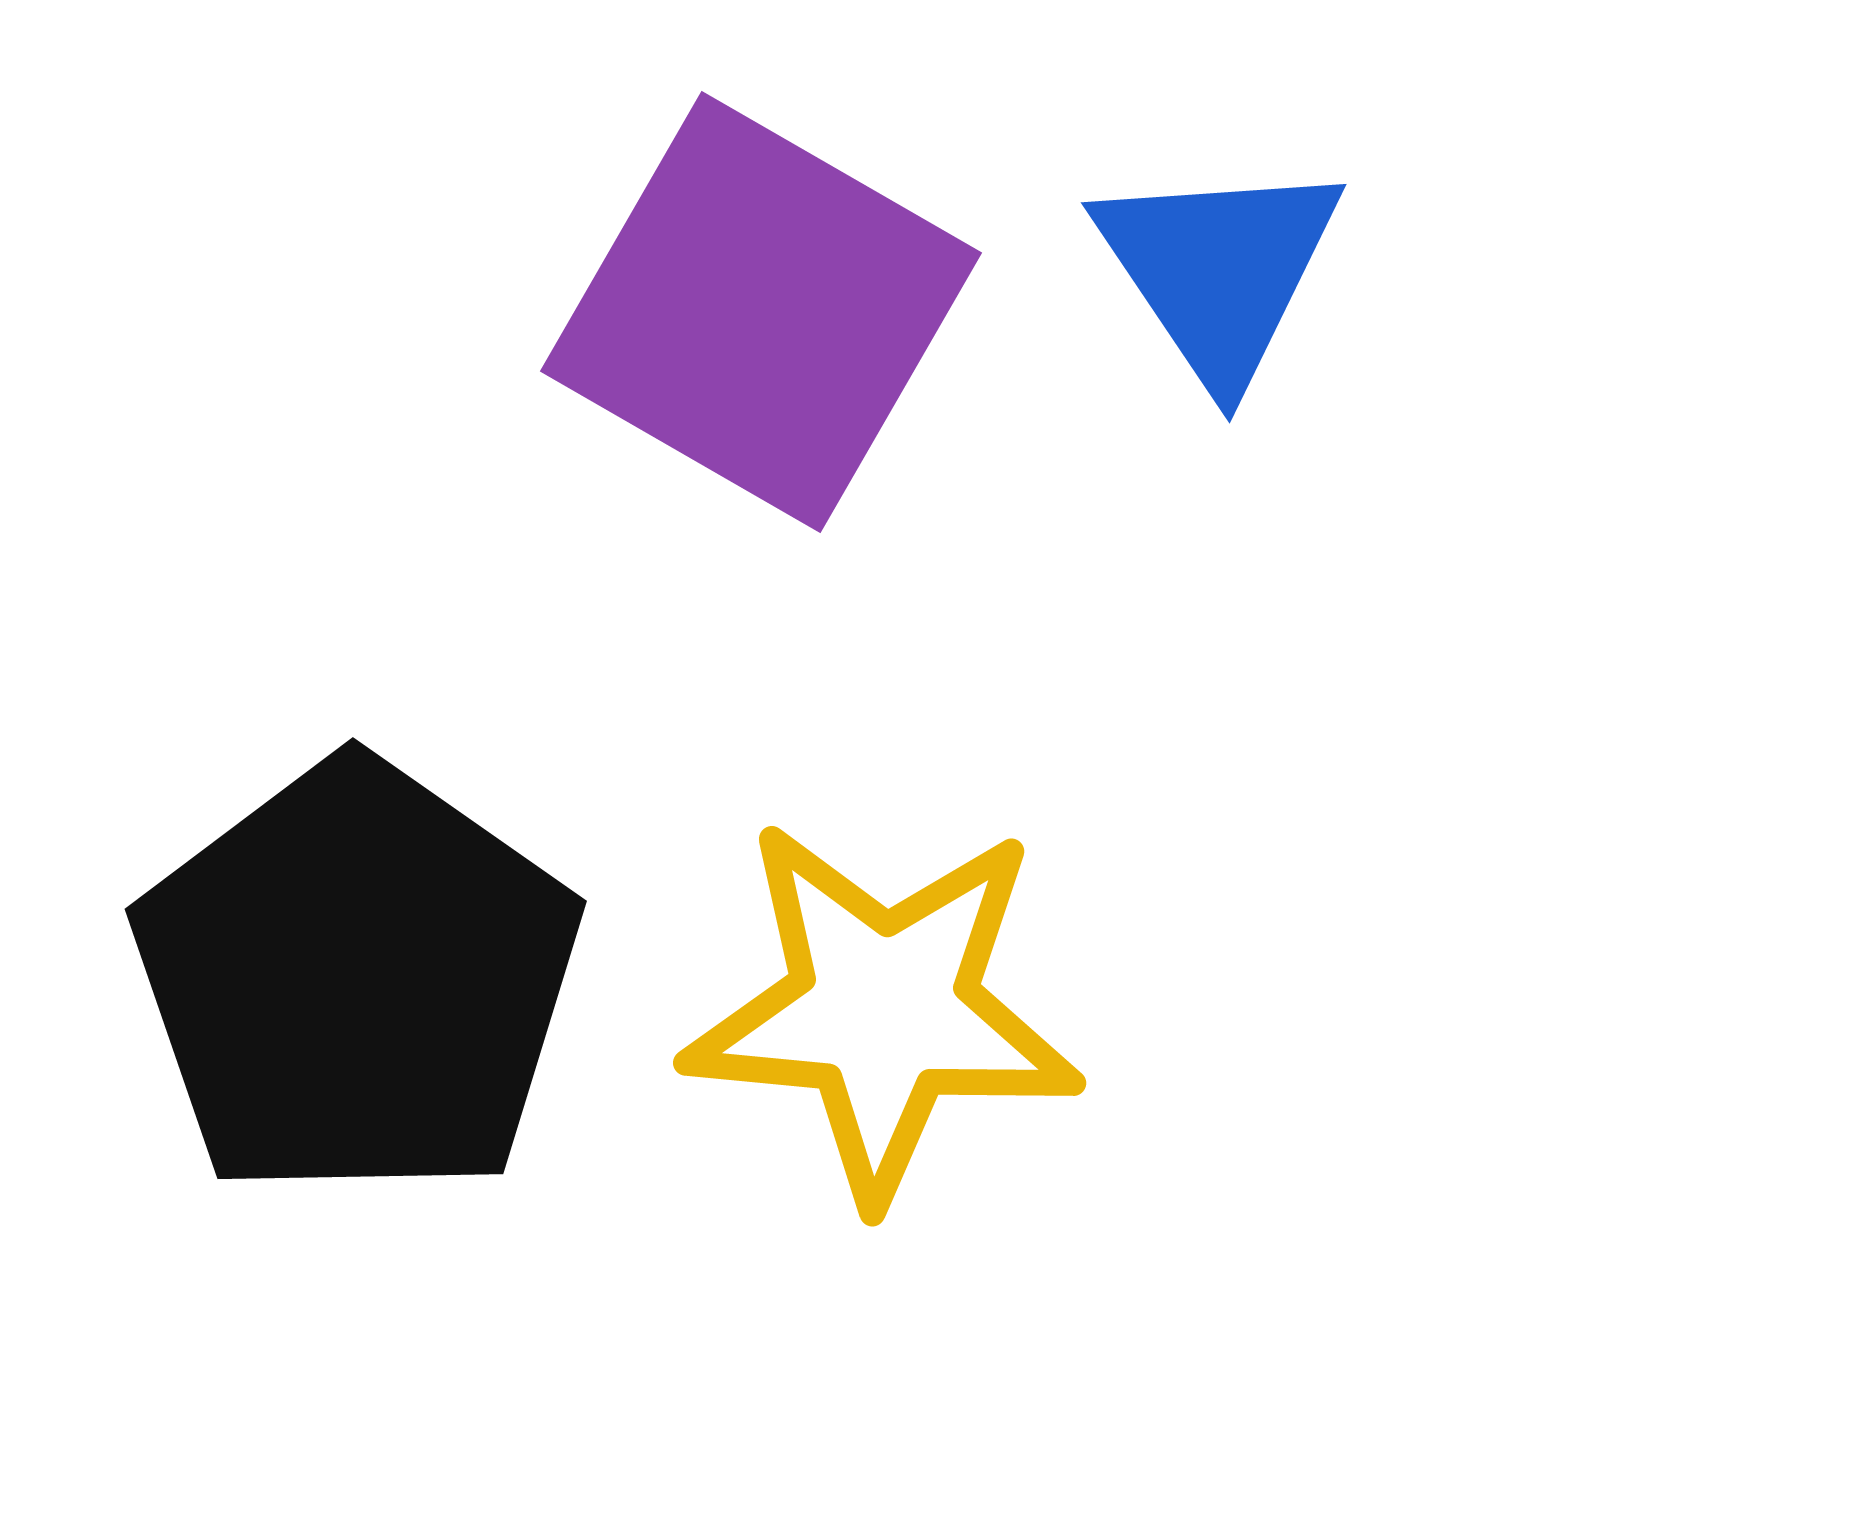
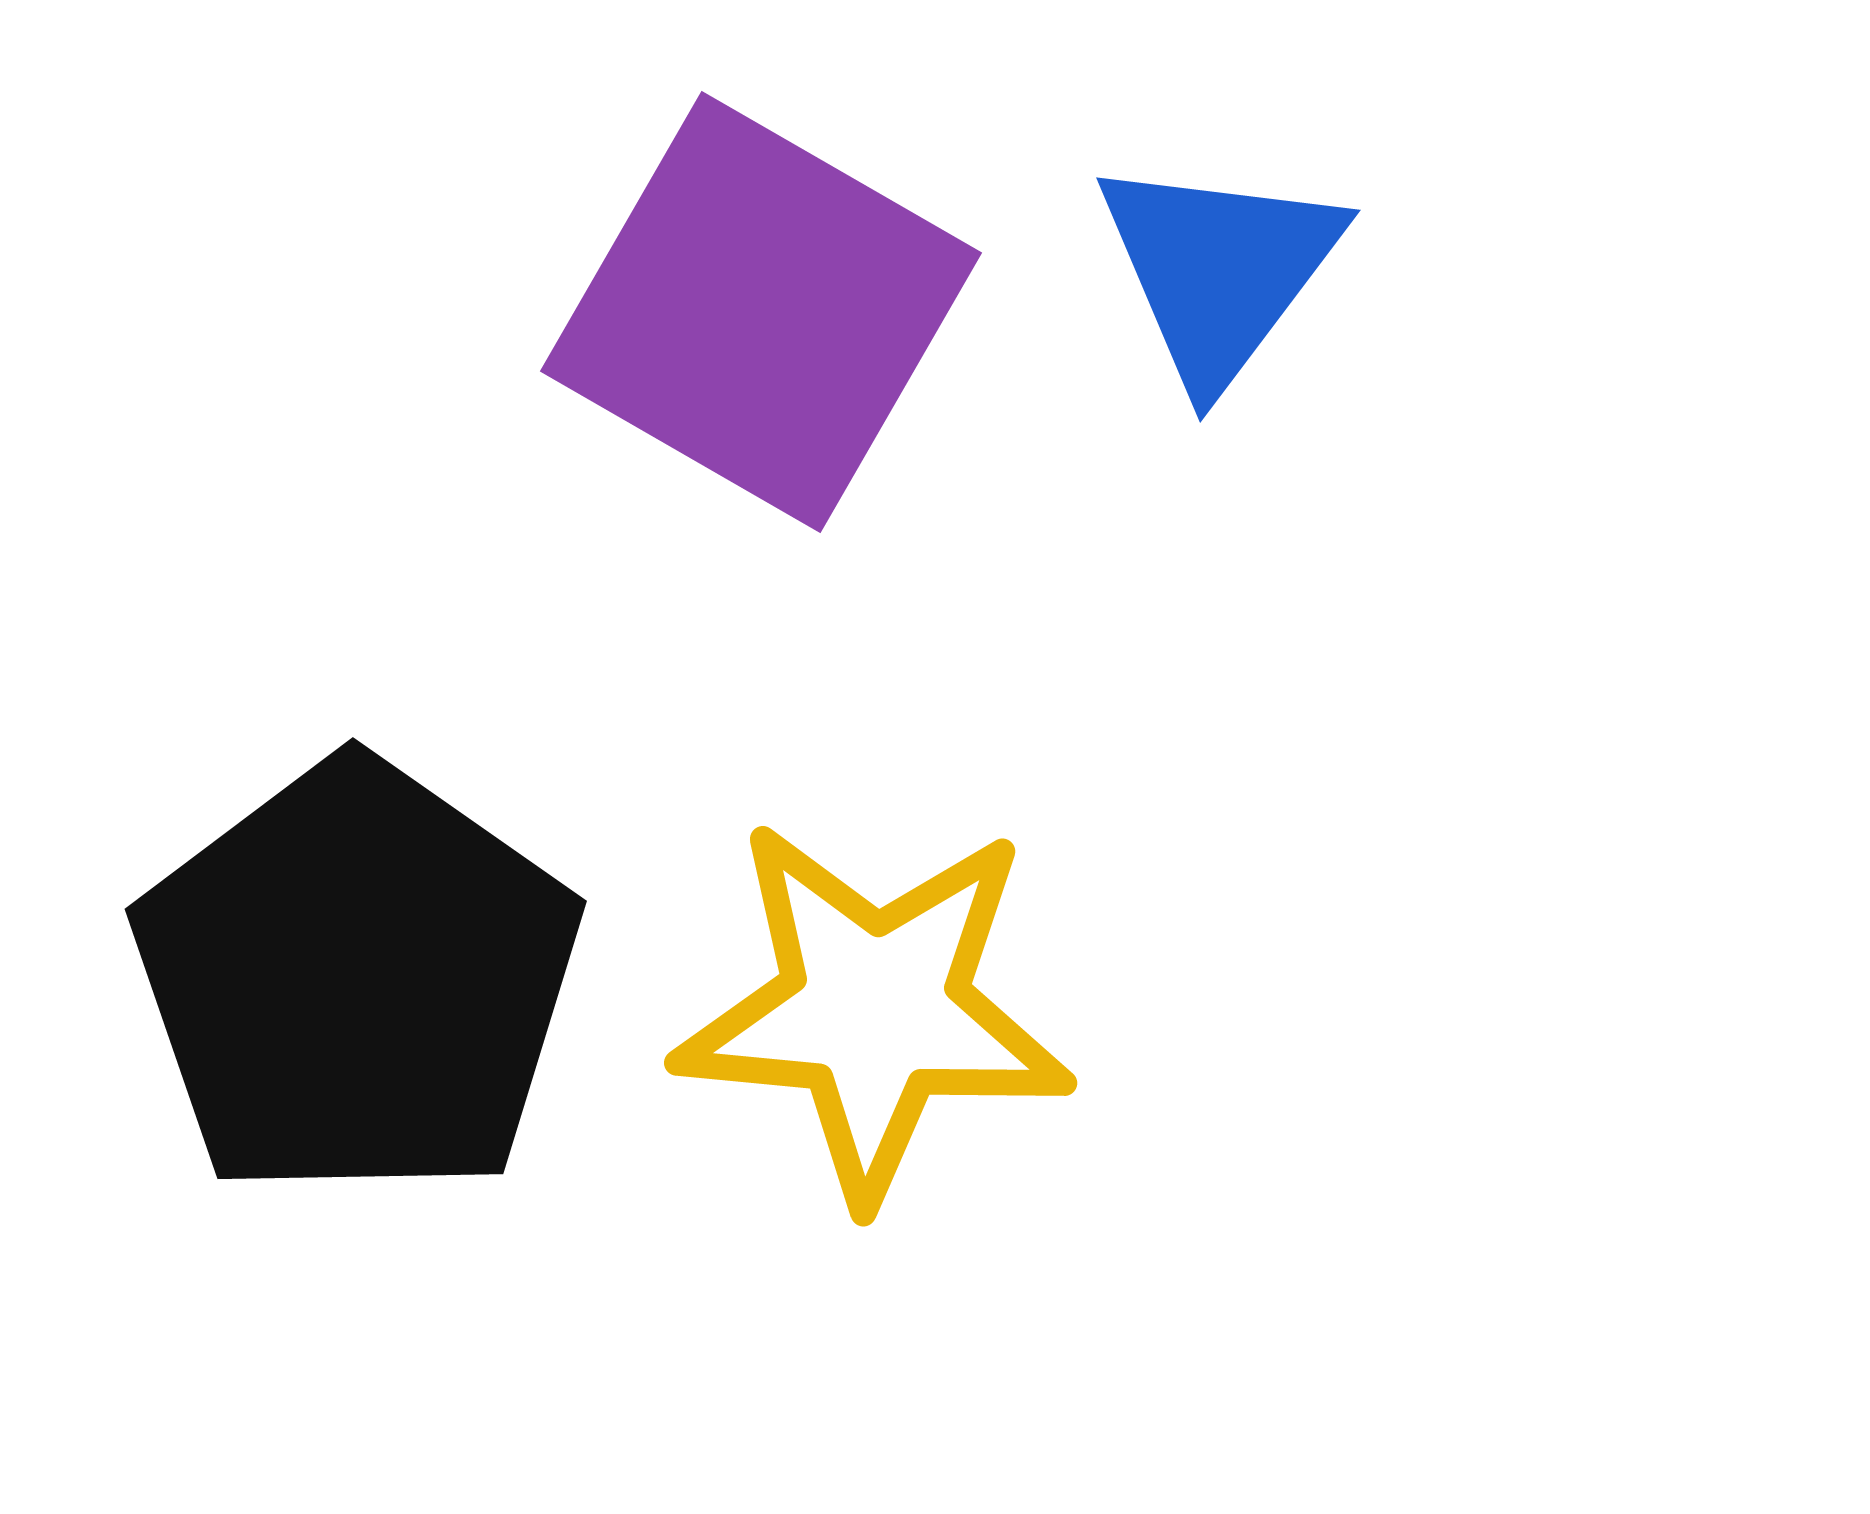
blue triangle: rotated 11 degrees clockwise
yellow star: moved 9 px left
